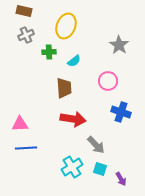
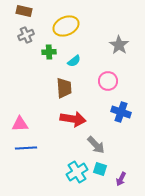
yellow ellipse: rotated 45 degrees clockwise
cyan cross: moved 5 px right, 5 px down
purple arrow: rotated 56 degrees clockwise
